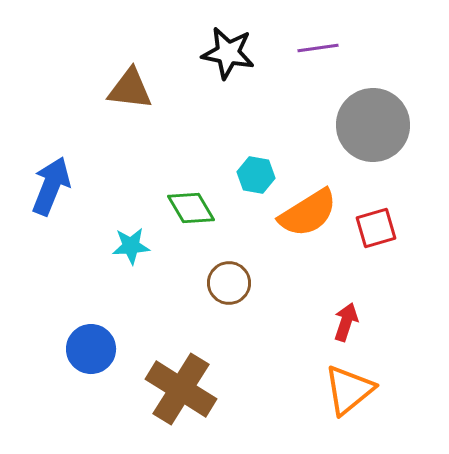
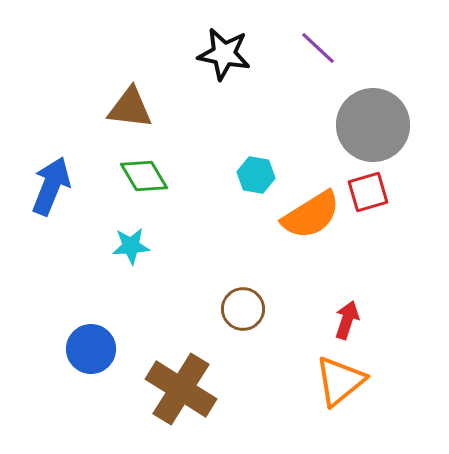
purple line: rotated 51 degrees clockwise
black star: moved 4 px left, 1 px down
brown triangle: moved 19 px down
green diamond: moved 47 px left, 32 px up
orange semicircle: moved 3 px right, 2 px down
red square: moved 8 px left, 36 px up
brown circle: moved 14 px right, 26 px down
red arrow: moved 1 px right, 2 px up
orange triangle: moved 9 px left, 9 px up
